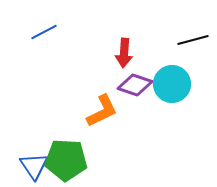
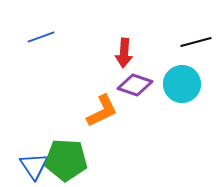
blue line: moved 3 px left, 5 px down; rotated 8 degrees clockwise
black line: moved 3 px right, 2 px down
cyan circle: moved 10 px right
